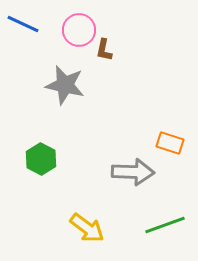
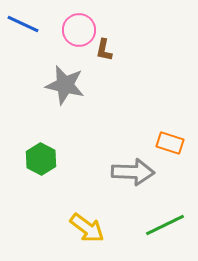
green line: rotated 6 degrees counterclockwise
